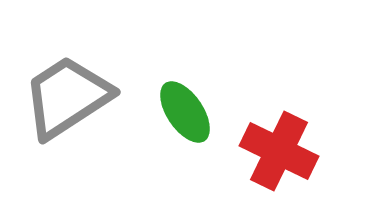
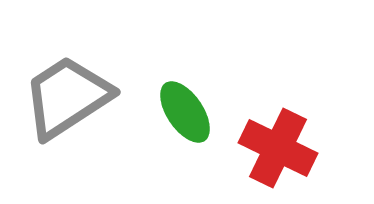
red cross: moved 1 px left, 3 px up
